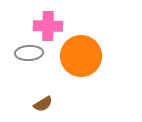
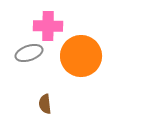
gray ellipse: rotated 16 degrees counterclockwise
brown semicircle: moved 2 px right; rotated 114 degrees clockwise
